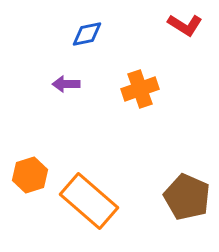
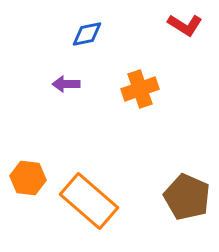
orange hexagon: moved 2 px left, 3 px down; rotated 24 degrees clockwise
